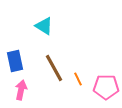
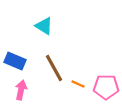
blue rectangle: rotated 55 degrees counterclockwise
orange line: moved 5 px down; rotated 40 degrees counterclockwise
